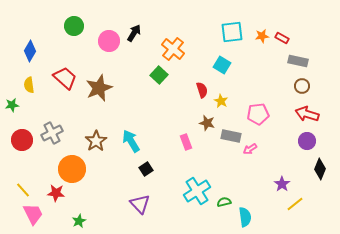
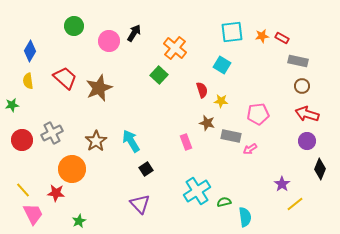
orange cross at (173, 49): moved 2 px right, 1 px up
yellow semicircle at (29, 85): moved 1 px left, 4 px up
yellow star at (221, 101): rotated 24 degrees counterclockwise
